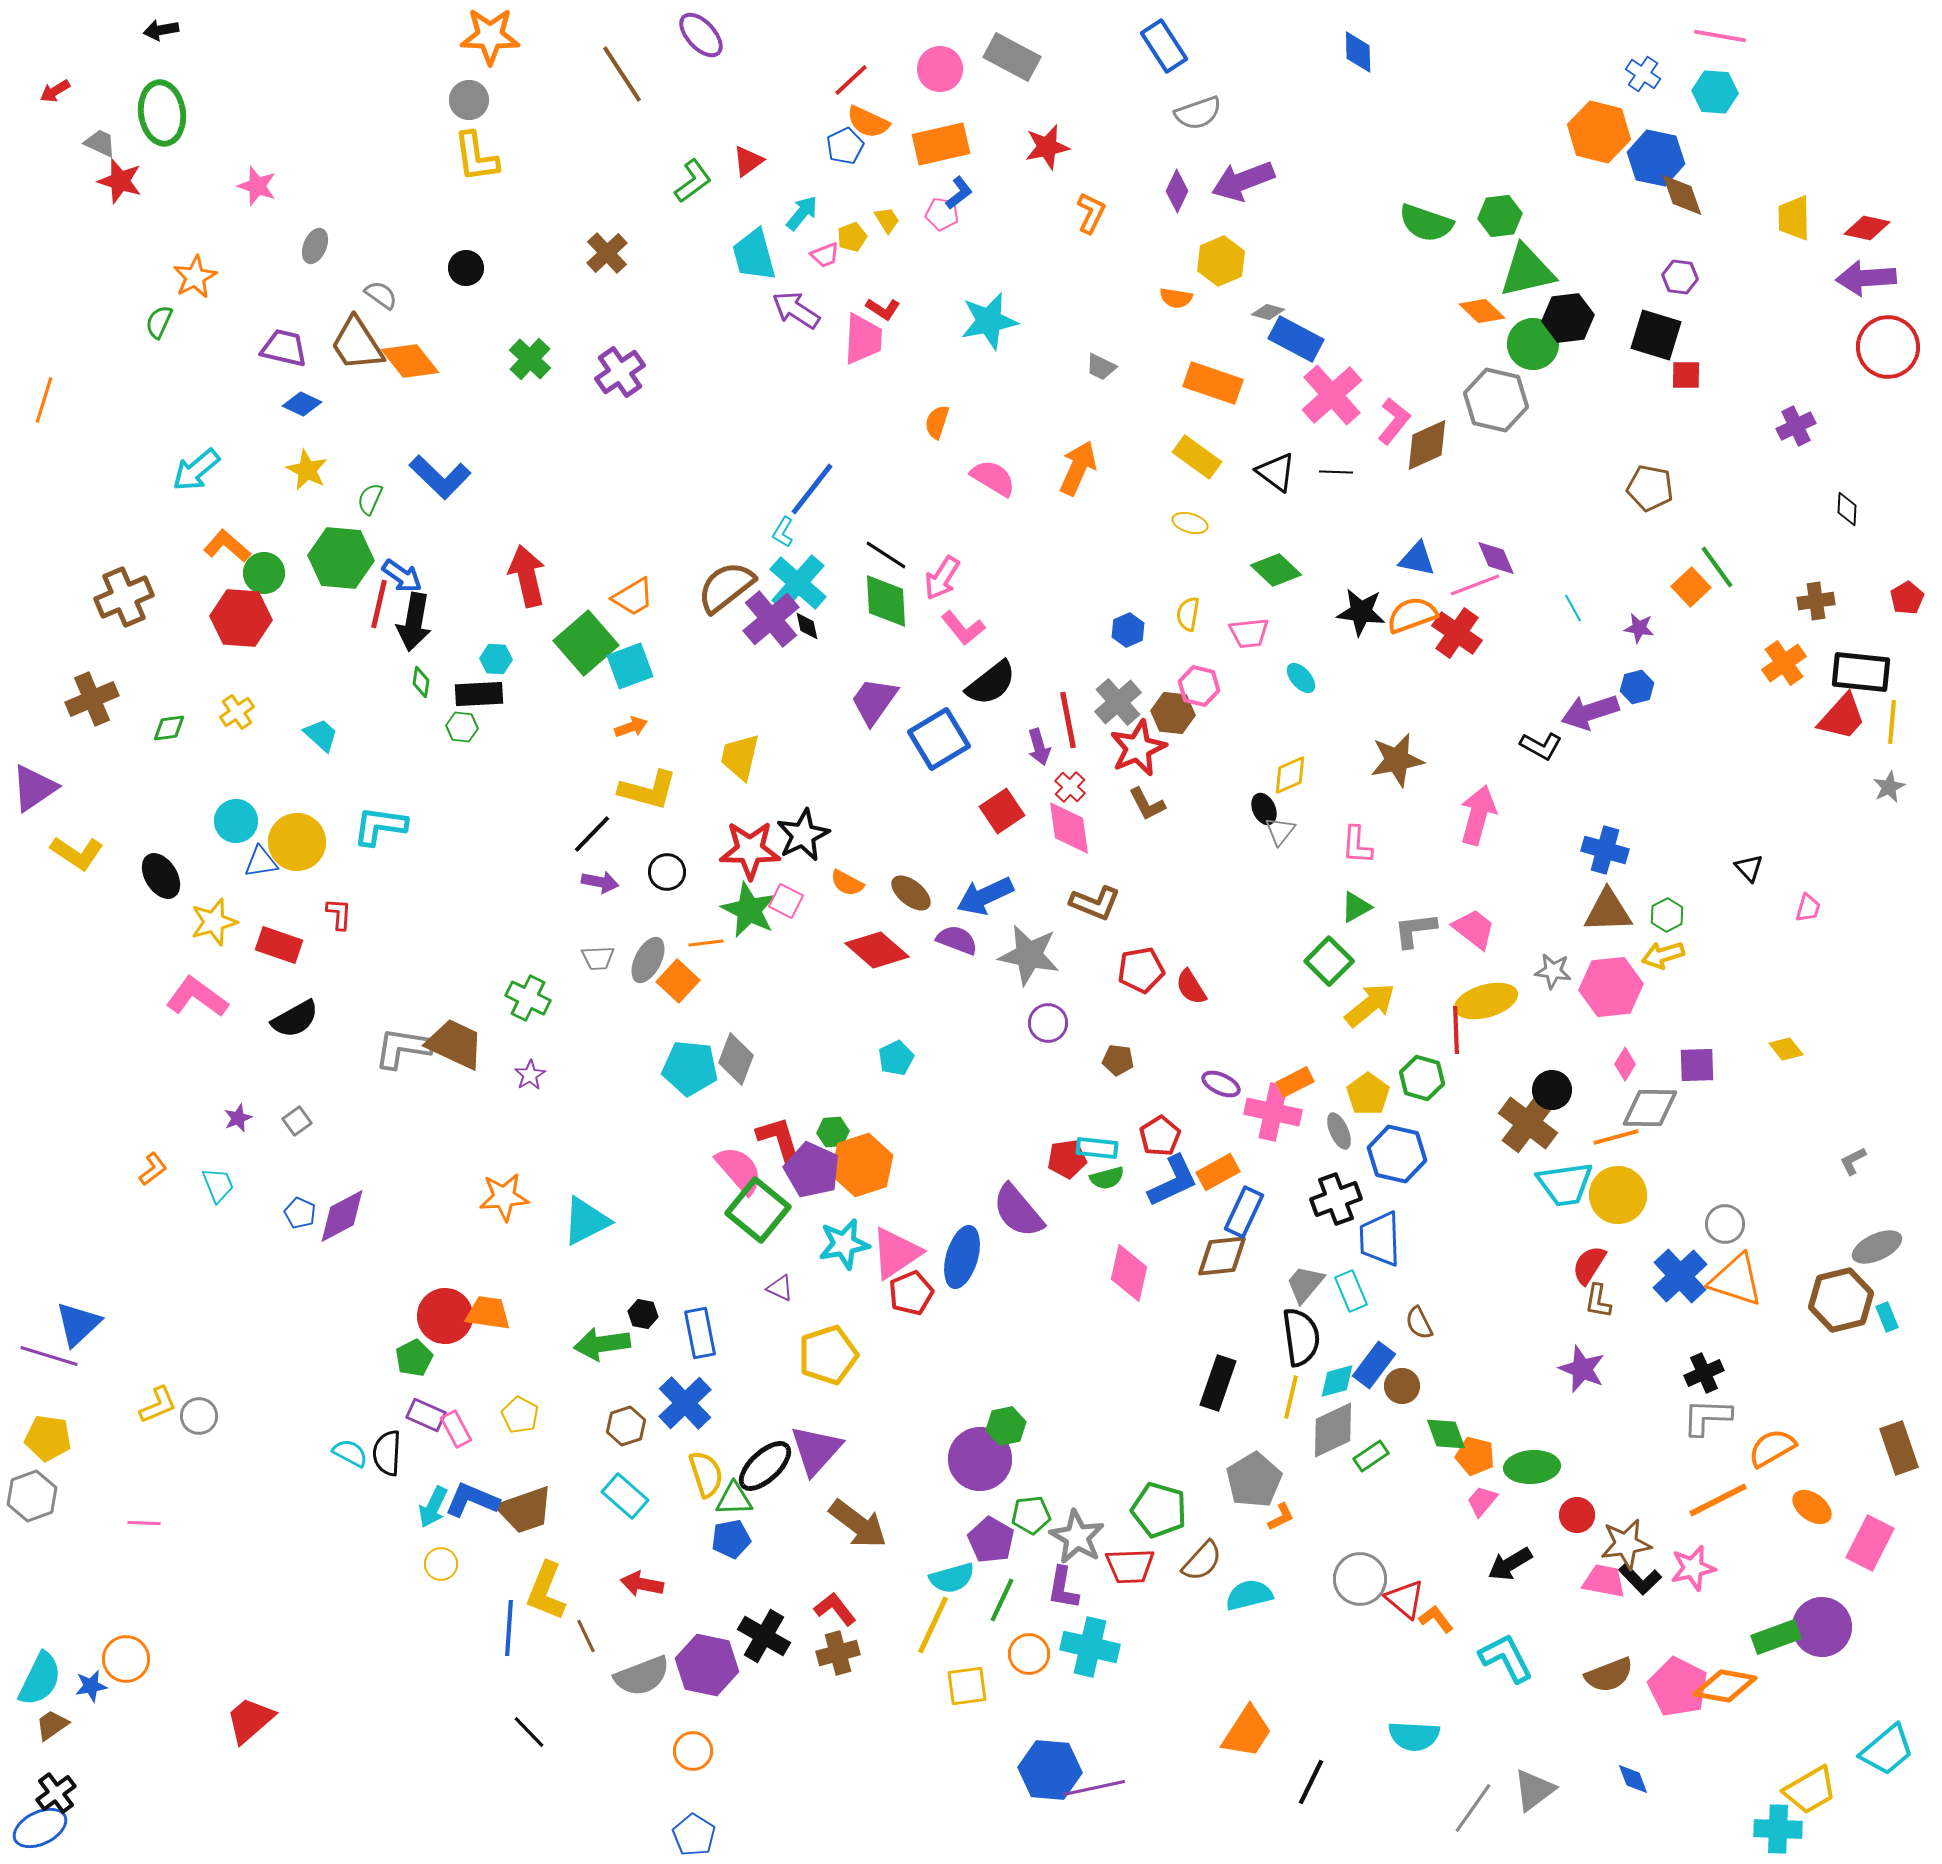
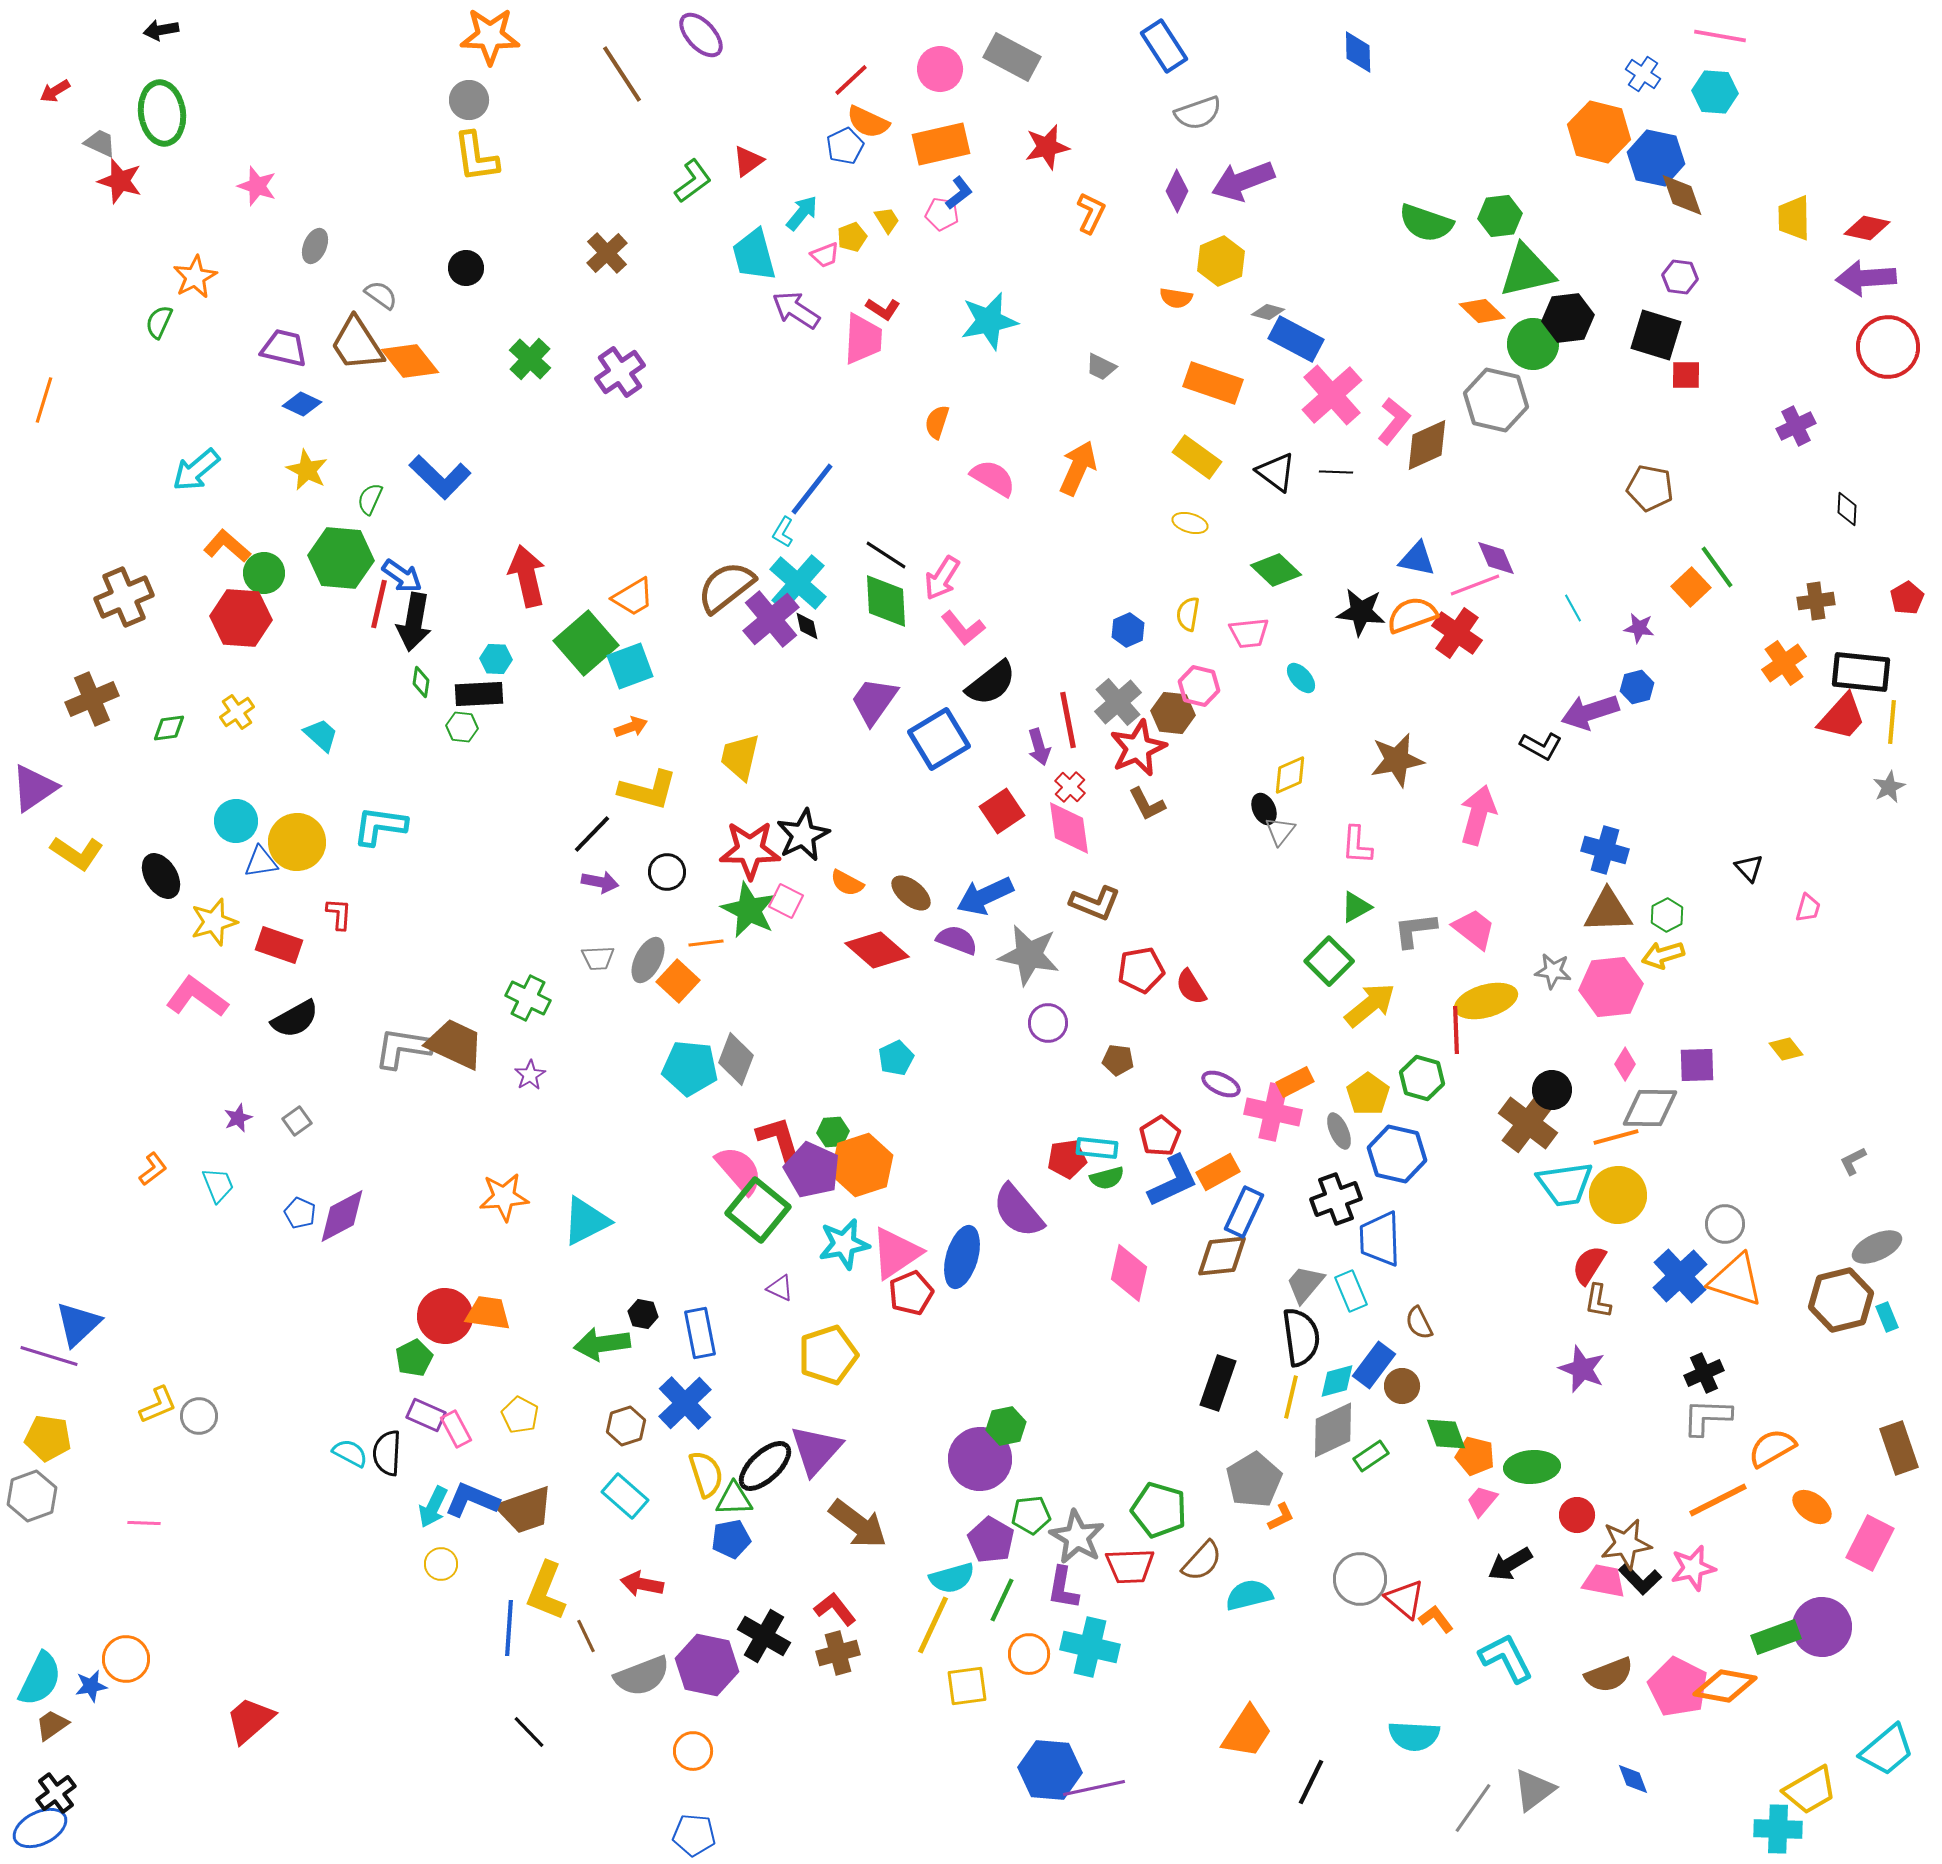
blue pentagon at (694, 1835): rotated 27 degrees counterclockwise
